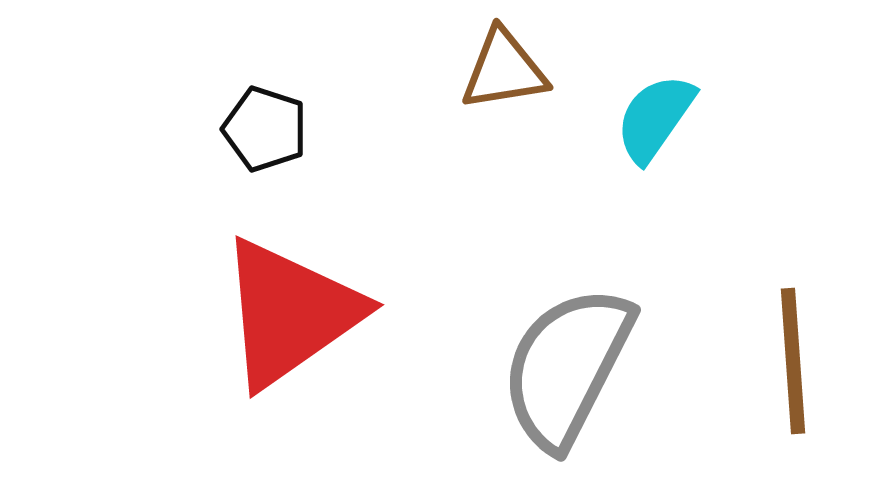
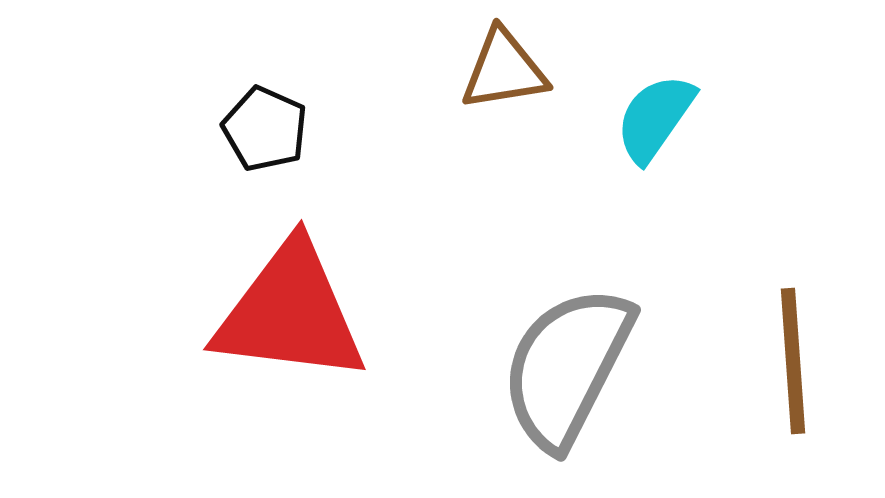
black pentagon: rotated 6 degrees clockwise
red triangle: rotated 42 degrees clockwise
